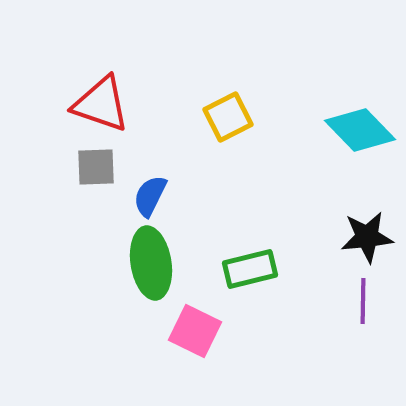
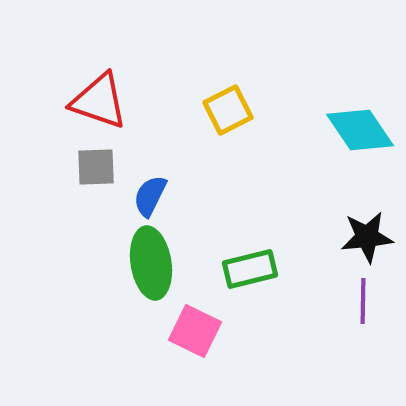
red triangle: moved 2 px left, 3 px up
yellow square: moved 7 px up
cyan diamond: rotated 10 degrees clockwise
